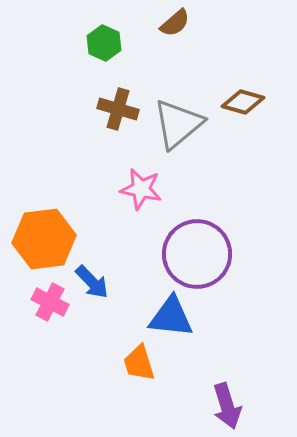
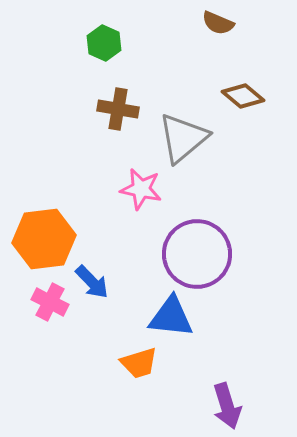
brown semicircle: moved 43 px right; rotated 64 degrees clockwise
brown diamond: moved 6 px up; rotated 24 degrees clockwise
brown cross: rotated 6 degrees counterclockwise
gray triangle: moved 5 px right, 14 px down
orange trapezoid: rotated 90 degrees counterclockwise
